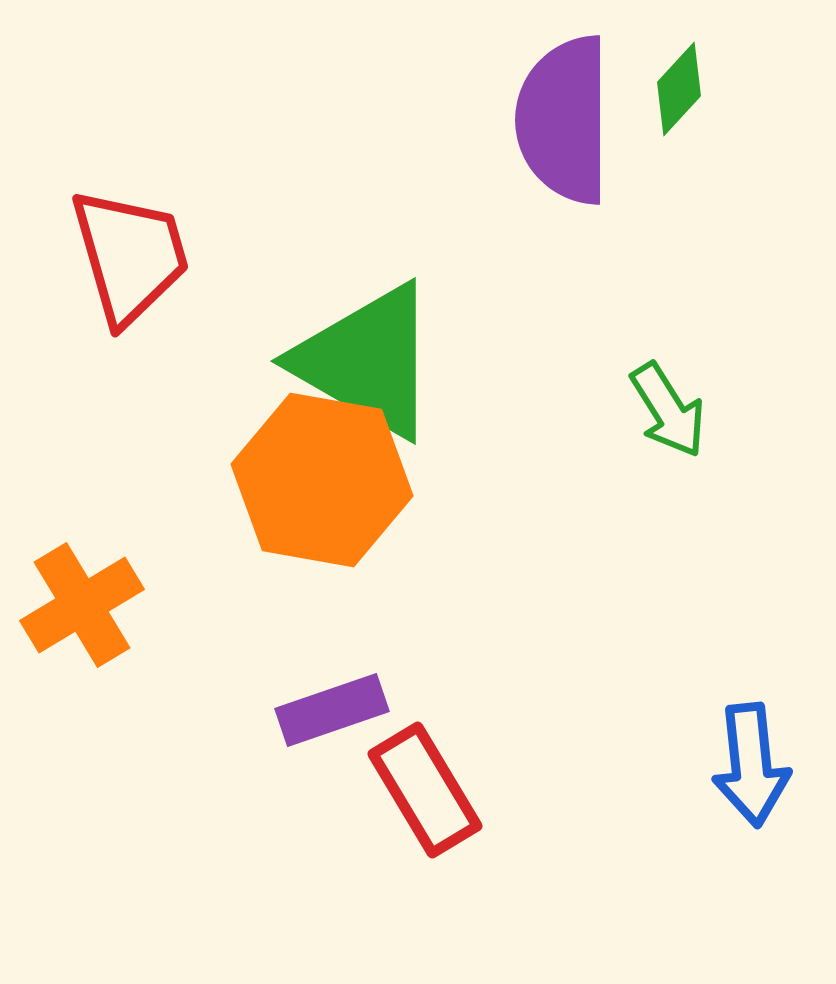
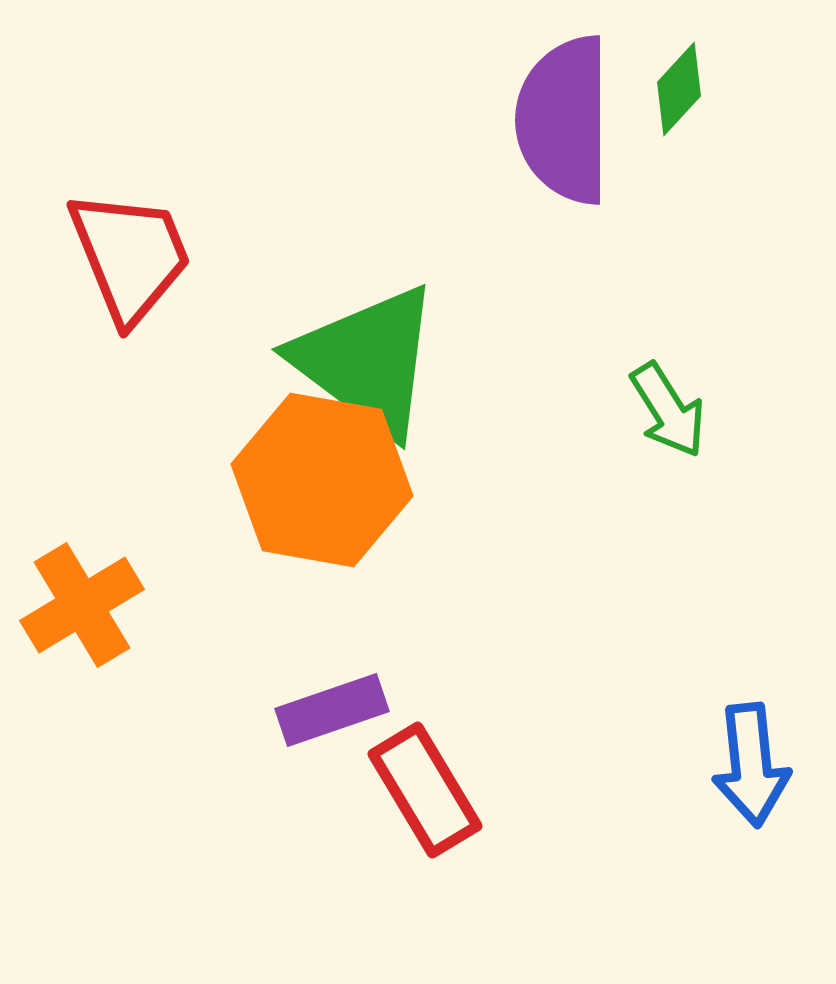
red trapezoid: rotated 6 degrees counterclockwise
green triangle: rotated 7 degrees clockwise
